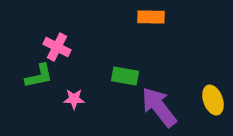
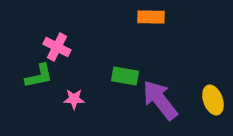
purple arrow: moved 1 px right, 7 px up
